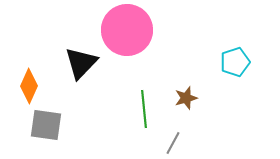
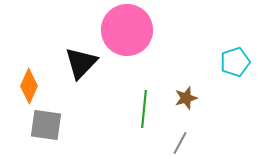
green line: rotated 12 degrees clockwise
gray line: moved 7 px right
